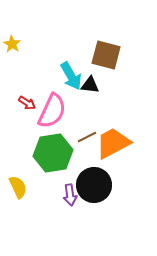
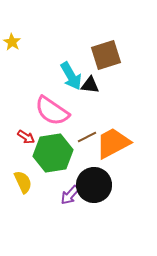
yellow star: moved 2 px up
brown square: rotated 32 degrees counterclockwise
red arrow: moved 1 px left, 34 px down
pink semicircle: rotated 99 degrees clockwise
yellow semicircle: moved 5 px right, 5 px up
purple arrow: rotated 50 degrees clockwise
